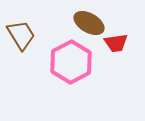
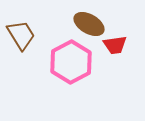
brown ellipse: moved 1 px down
red trapezoid: moved 1 px left, 2 px down
